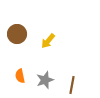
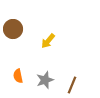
brown circle: moved 4 px left, 5 px up
orange semicircle: moved 2 px left
brown line: rotated 12 degrees clockwise
